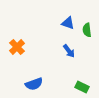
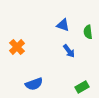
blue triangle: moved 5 px left, 2 px down
green semicircle: moved 1 px right, 2 px down
green rectangle: rotated 56 degrees counterclockwise
